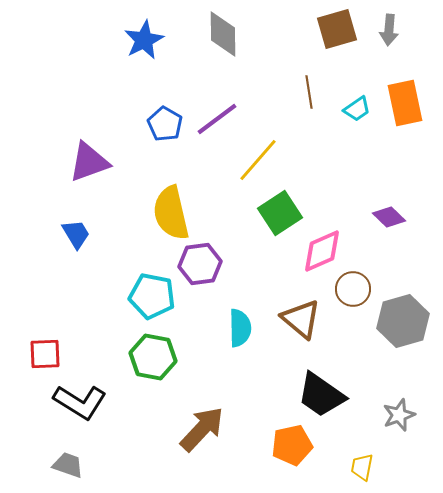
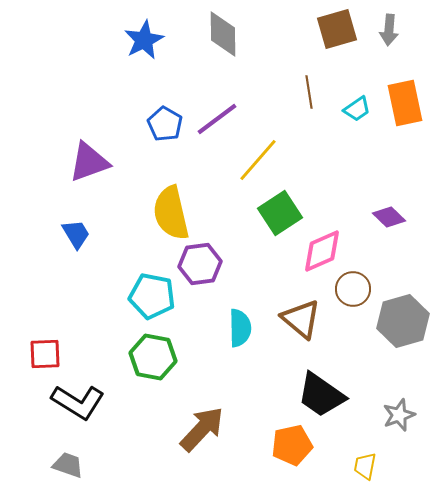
black L-shape: moved 2 px left
yellow trapezoid: moved 3 px right, 1 px up
